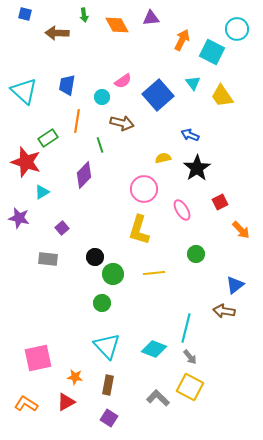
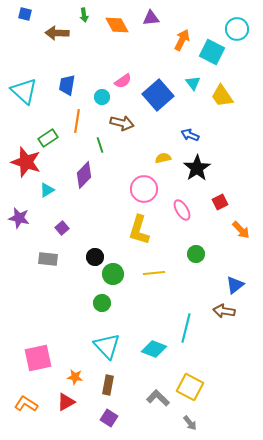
cyan triangle at (42, 192): moved 5 px right, 2 px up
gray arrow at (190, 357): moved 66 px down
